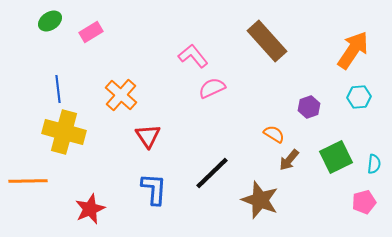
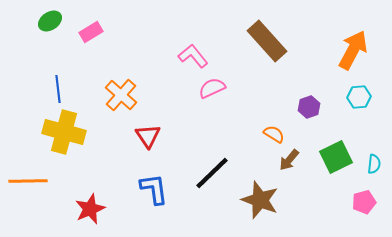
orange arrow: rotated 6 degrees counterclockwise
blue L-shape: rotated 12 degrees counterclockwise
